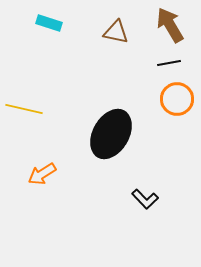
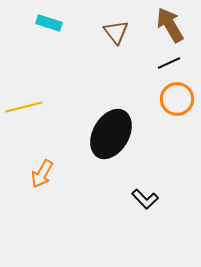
brown triangle: rotated 40 degrees clockwise
black line: rotated 15 degrees counterclockwise
yellow line: moved 2 px up; rotated 27 degrees counterclockwise
orange arrow: rotated 28 degrees counterclockwise
